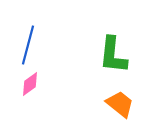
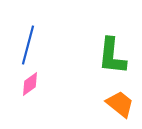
green L-shape: moved 1 px left, 1 px down
